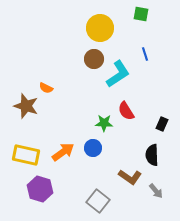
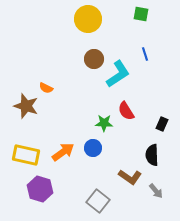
yellow circle: moved 12 px left, 9 px up
